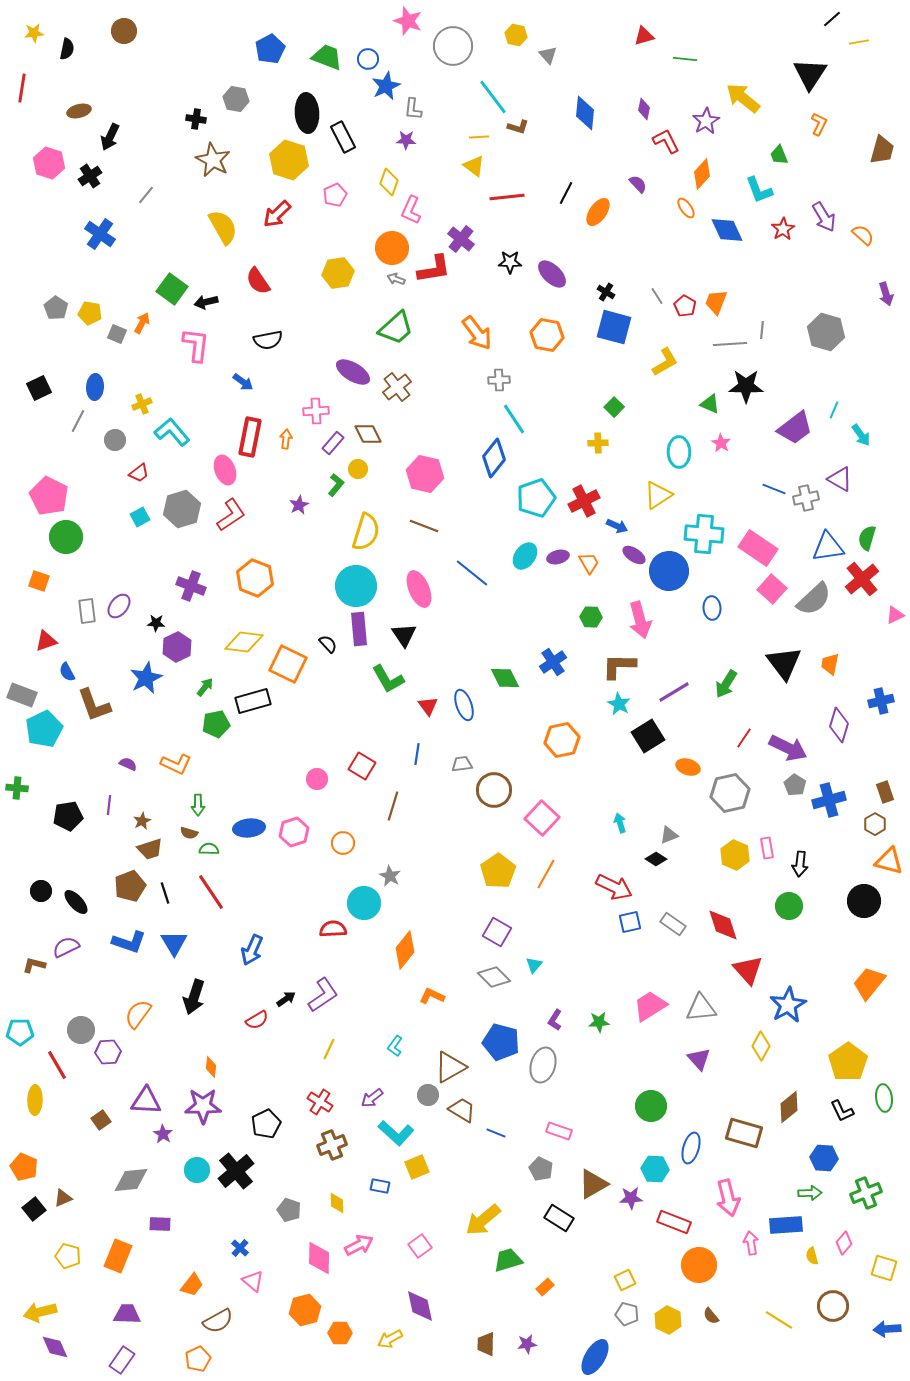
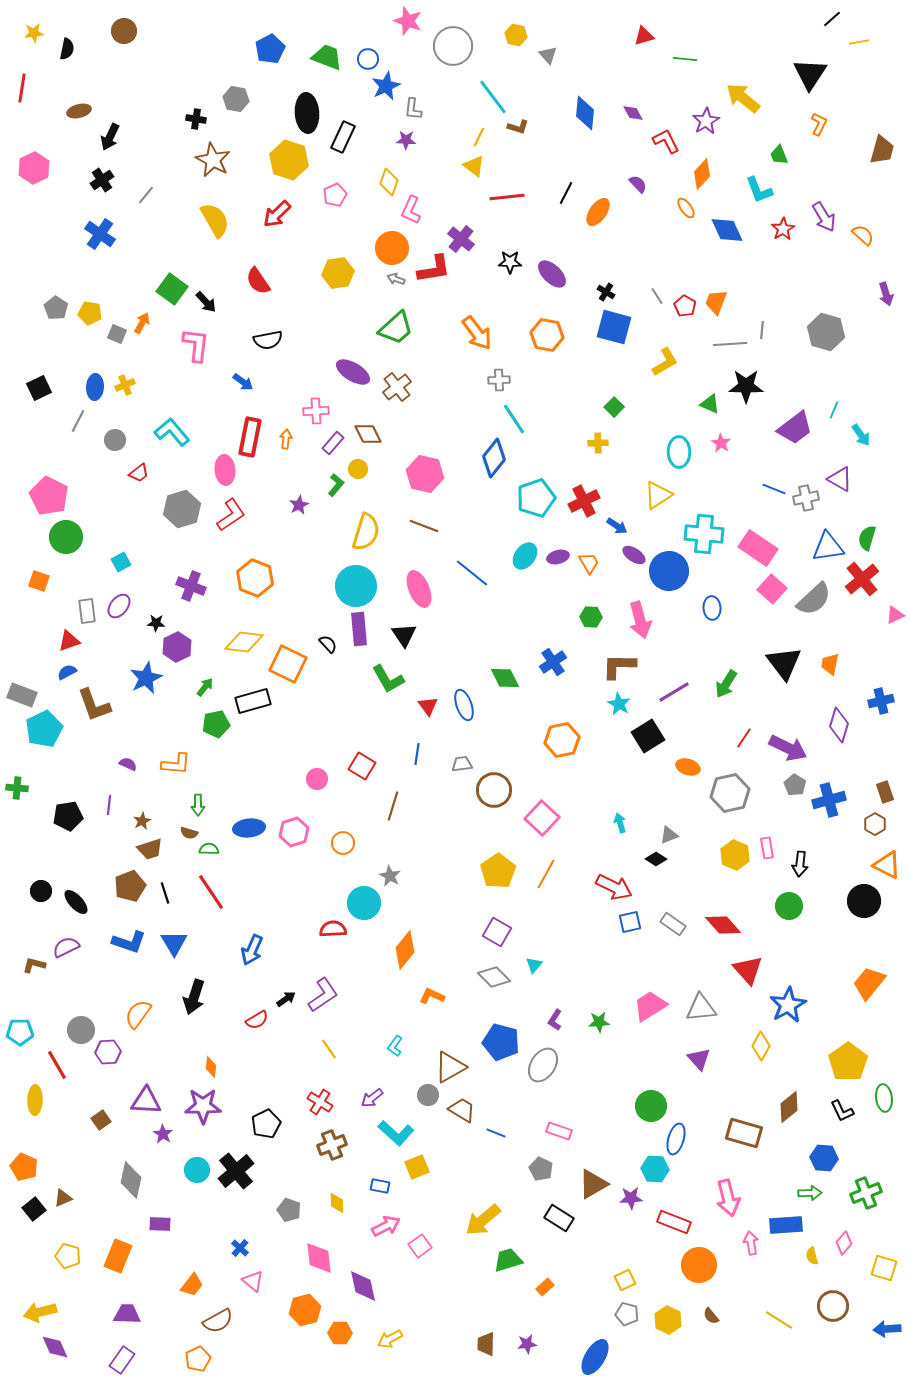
purple diamond at (644, 109): moved 11 px left, 4 px down; rotated 40 degrees counterclockwise
black rectangle at (343, 137): rotated 52 degrees clockwise
yellow line at (479, 137): rotated 60 degrees counterclockwise
pink hexagon at (49, 163): moved 15 px left, 5 px down; rotated 16 degrees clockwise
black cross at (90, 176): moved 12 px right, 4 px down
yellow semicircle at (223, 227): moved 8 px left, 7 px up
black arrow at (206, 302): rotated 120 degrees counterclockwise
yellow cross at (142, 404): moved 17 px left, 19 px up
pink ellipse at (225, 470): rotated 16 degrees clockwise
cyan square at (140, 517): moved 19 px left, 45 px down
blue arrow at (617, 526): rotated 10 degrees clockwise
red triangle at (46, 641): moved 23 px right
blue semicircle at (67, 672): rotated 90 degrees clockwise
orange L-shape at (176, 764): rotated 20 degrees counterclockwise
orange triangle at (889, 861): moved 2 px left, 4 px down; rotated 12 degrees clockwise
red diamond at (723, 925): rotated 24 degrees counterclockwise
yellow line at (329, 1049): rotated 60 degrees counterclockwise
gray ellipse at (543, 1065): rotated 16 degrees clockwise
blue ellipse at (691, 1148): moved 15 px left, 9 px up
gray diamond at (131, 1180): rotated 72 degrees counterclockwise
pink arrow at (359, 1245): moved 27 px right, 19 px up
pink diamond at (319, 1258): rotated 8 degrees counterclockwise
purple diamond at (420, 1306): moved 57 px left, 20 px up
